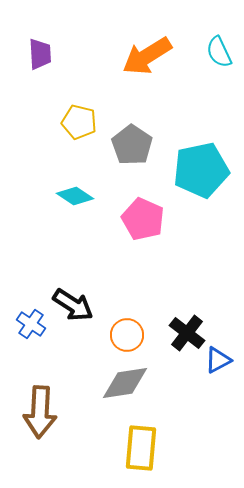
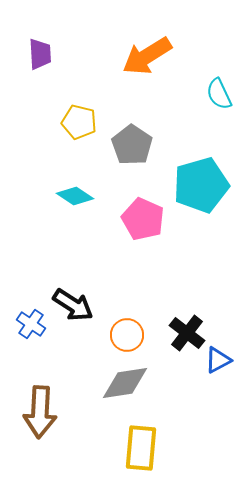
cyan semicircle: moved 42 px down
cyan pentagon: moved 15 px down; rotated 4 degrees counterclockwise
